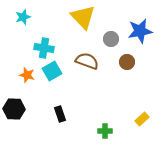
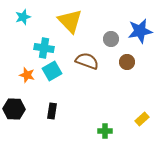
yellow triangle: moved 13 px left, 4 px down
black rectangle: moved 8 px left, 3 px up; rotated 28 degrees clockwise
